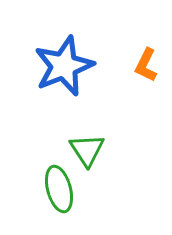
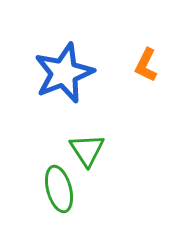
blue star: moved 7 px down
